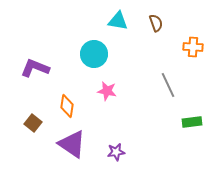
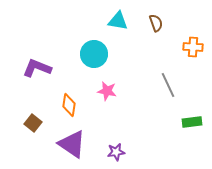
purple L-shape: moved 2 px right
orange diamond: moved 2 px right, 1 px up
